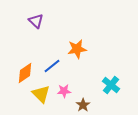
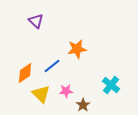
pink star: moved 2 px right
